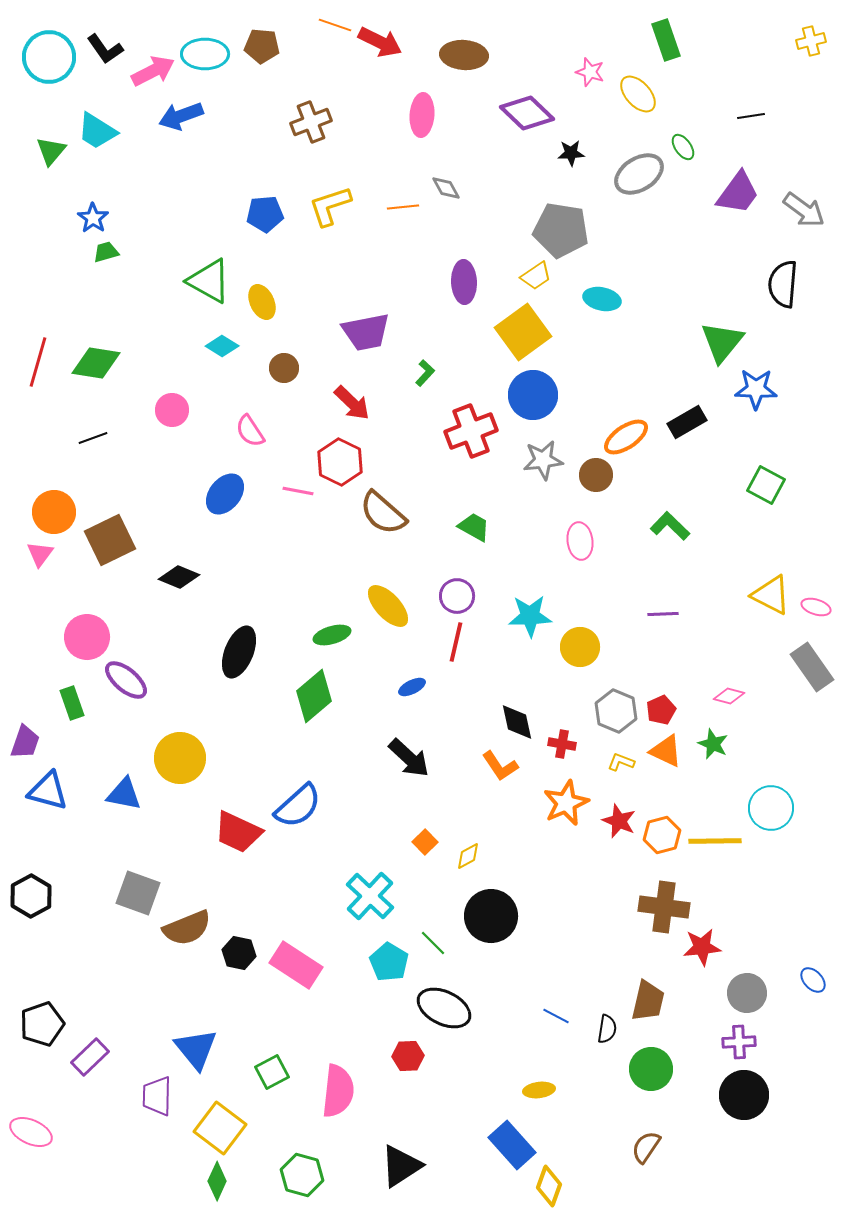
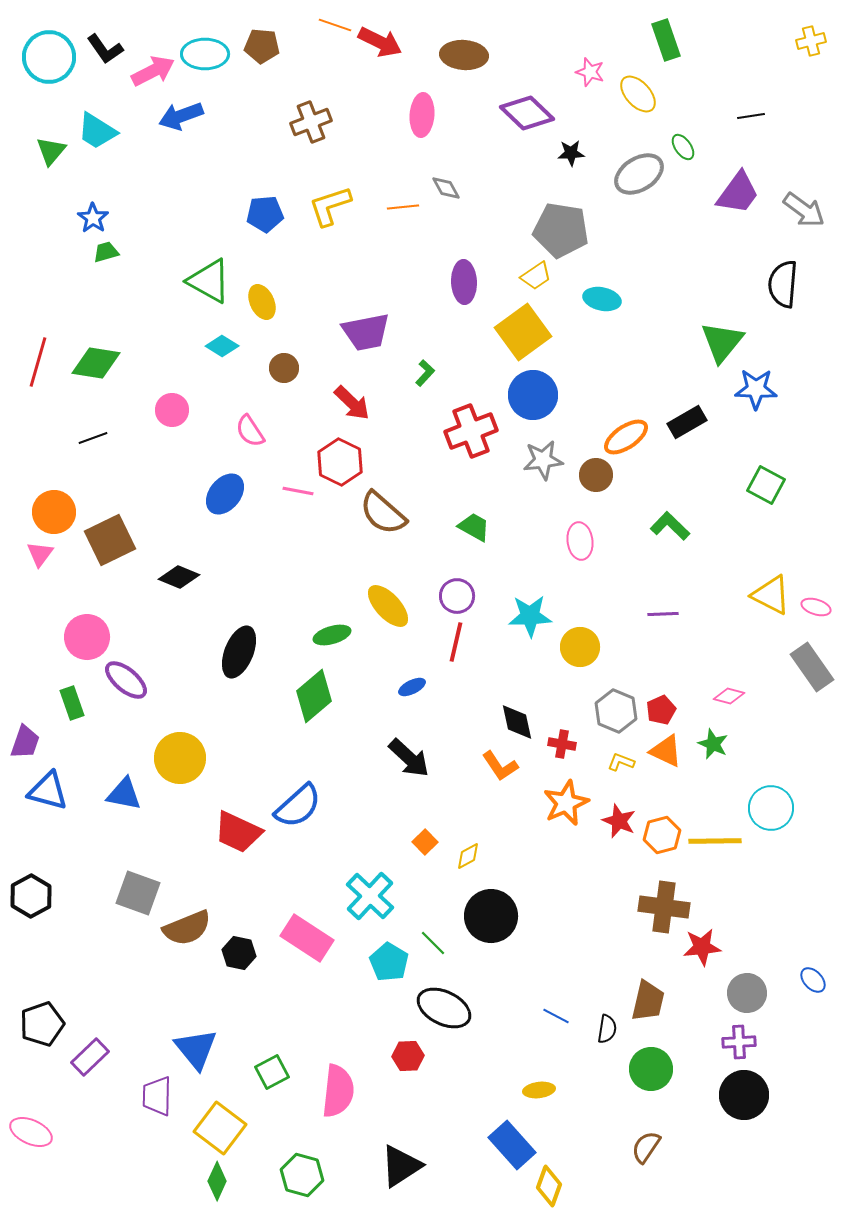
pink rectangle at (296, 965): moved 11 px right, 27 px up
